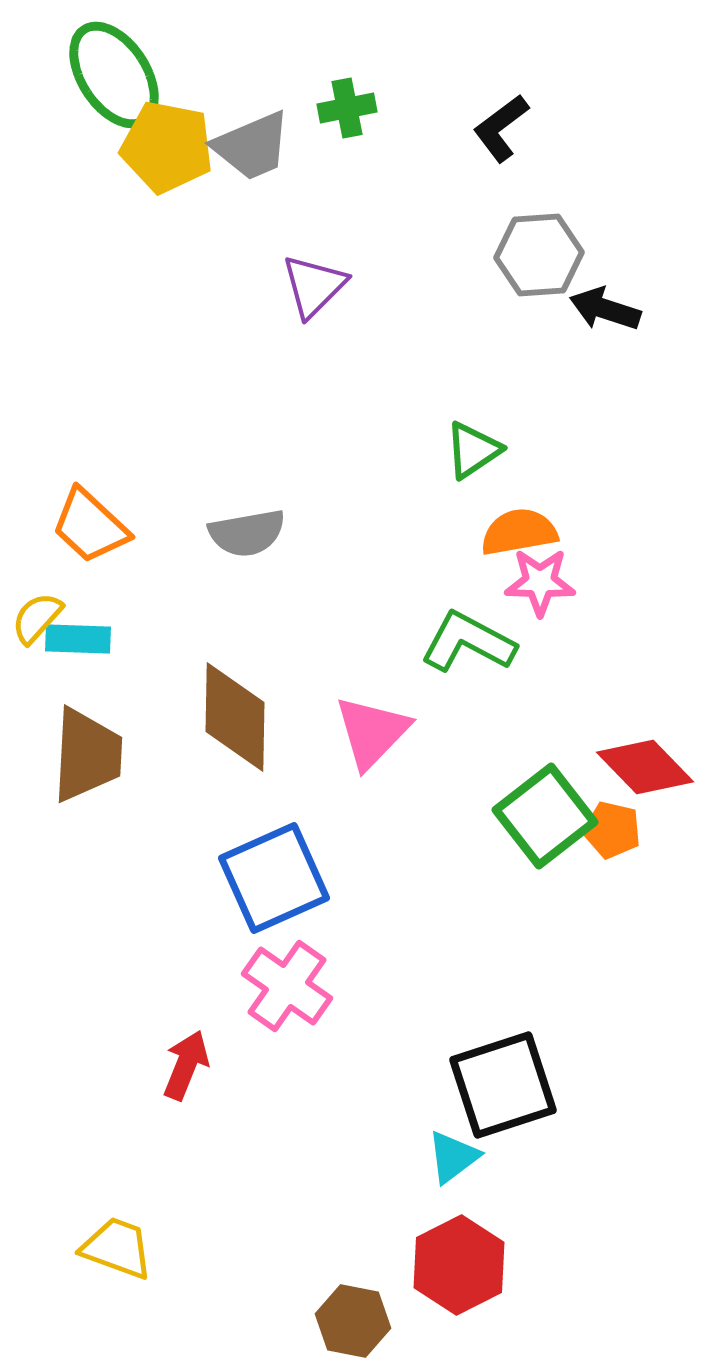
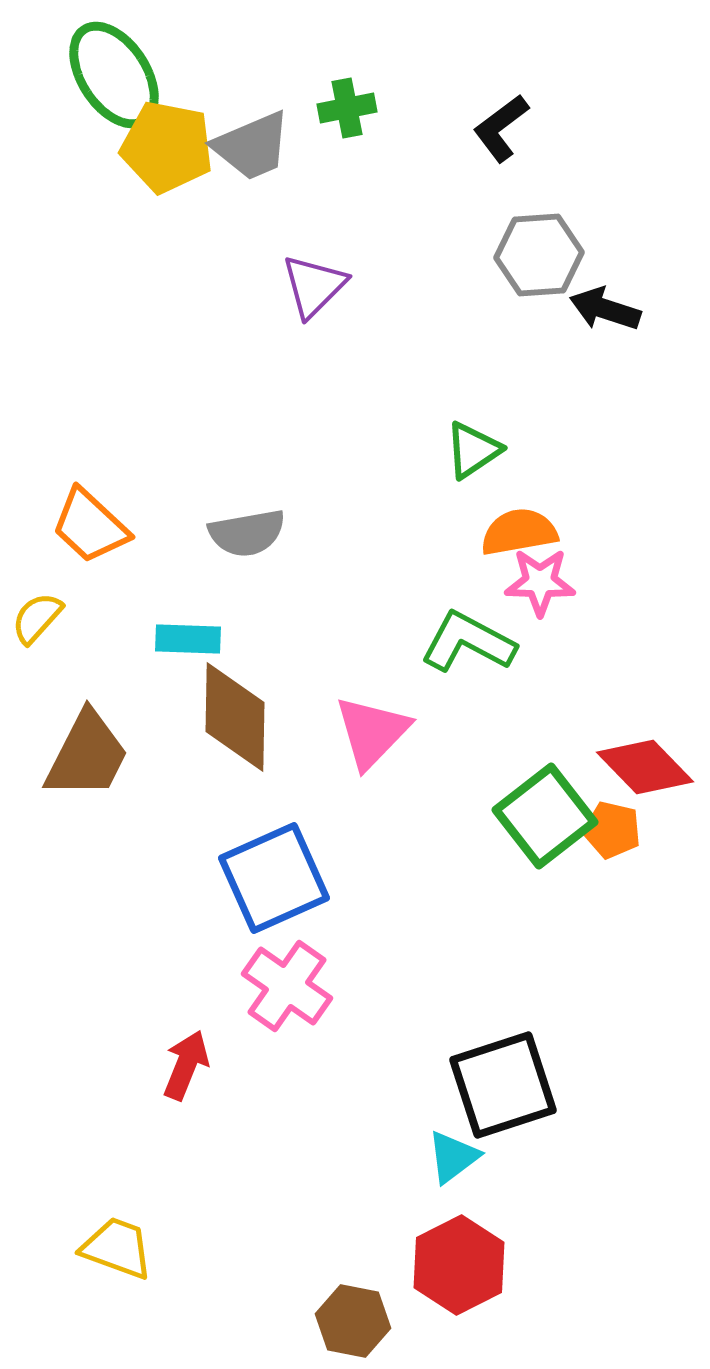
cyan rectangle: moved 110 px right
brown trapezoid: rotated 24 degrees clockwise
